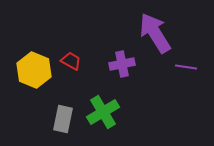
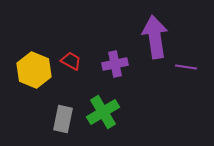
purple arrow: moved 4 px down; rotated 24 degrees clockwise
purple cross: moved 7 px left
